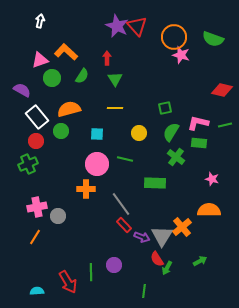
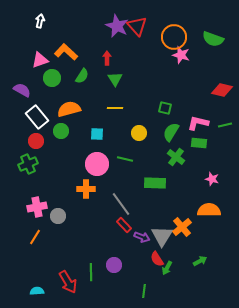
green square at (165, 108): rotated 24 degrees clockwise
